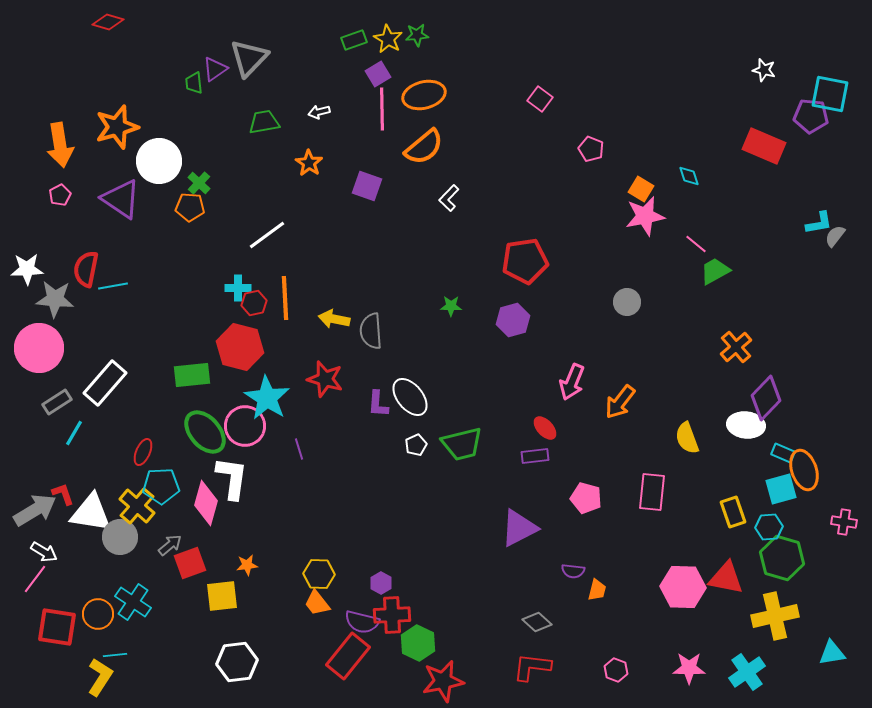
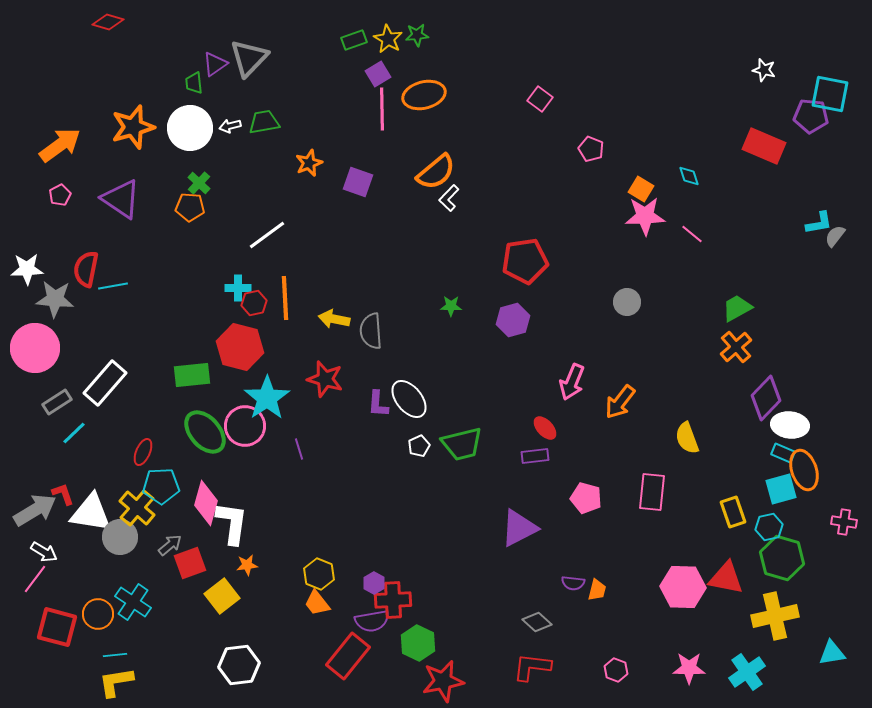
purple triangle at (215, 69): moved 5 px up
white arrow at (319, 112): moved 89 px left, 14 px down
orange star at (117, 127): moved 16 px right
orange arrow at (60, 145): rotated 117 degrees counterclockwise
orange semicircle at (424, 147): moved 12 px right, 25 px down
white circle at (159, 161): moved 31 px right, 33 px up
orange star at (309, 163): rotated 16 degrees clockwise
purple square at (367, 186): moved 9 px left, 4 px up
pink star at (645, 216): rotated 9 degrees clockwise
pink line at (696, 244): moved 4 px left, 10 px up
green trapezoid at (715, 271): moved 22 px right, 37 px down
pink circle at (39, 348): moved 4 px left
white ellipse at (410, 397): moved 1 px left, 2 px down
cyan star at (267, 398): rotated 6 degrees clockwise
white ellipse at (746, 425): moved 44 px right
cyan line at (74, 433): rotated 16 degrees clockwise
white pentagon at (416, 445): moved 3 px right, 1 px down
white L-shape at (232, 478): moved 45 px down
yellow cross at (137, 506): moved 2 px down
cyan hexagon at (769, 527): rotated 8 degrees counterclockwise
purple semicircle at (573, 571): moved 12 px down
yellow hexagon at (319, 574): rotated 20 degrees clockwise
purple hexagon at (381, 583): moved 7 px left
yellow square at (222, 596): rotated 32 degrees counterclockwise
red cross at (392, 615): moved 1 px right, 15 px up
purple semicircle at (362, 622): moved 10 px right, 1 px up; rotated 24 degrees counterclockwise
red square at (57, 627): rotated 6 degrees clockwise
white hexagon at (237, 662): moved 2 px right, 3 px down
yellow L-shape at (100, 677): moved 16 px right, 5 px down; rotated 132 degrees counterclockwise
